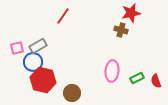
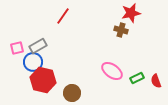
pink ellipse: rotated 60 degrees counterclockwise
